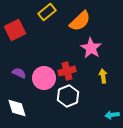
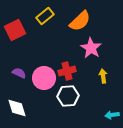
yellow rectangle: moved 2 px left, 4 px down
white hexagon: rotated 20 degrees clockwise
